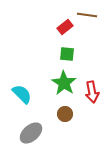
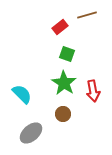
brown line: rotated 24 degrees counterclockwise
red rectangle: moved 5 px left
green square: rotated 14 degrees clockwise
red arrow: moved 1 px right, 1 px up
brown circle: moved 2 px left
